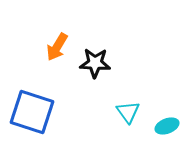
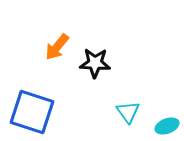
orange arrow: rotated 8 degrees clockwise
